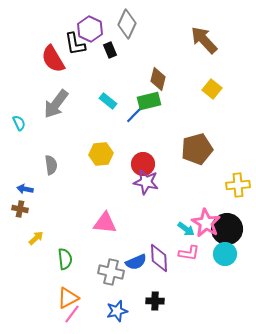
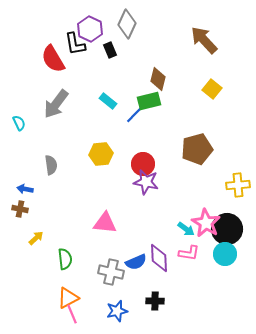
pink line: rotated 60 degrees counterclockwise
